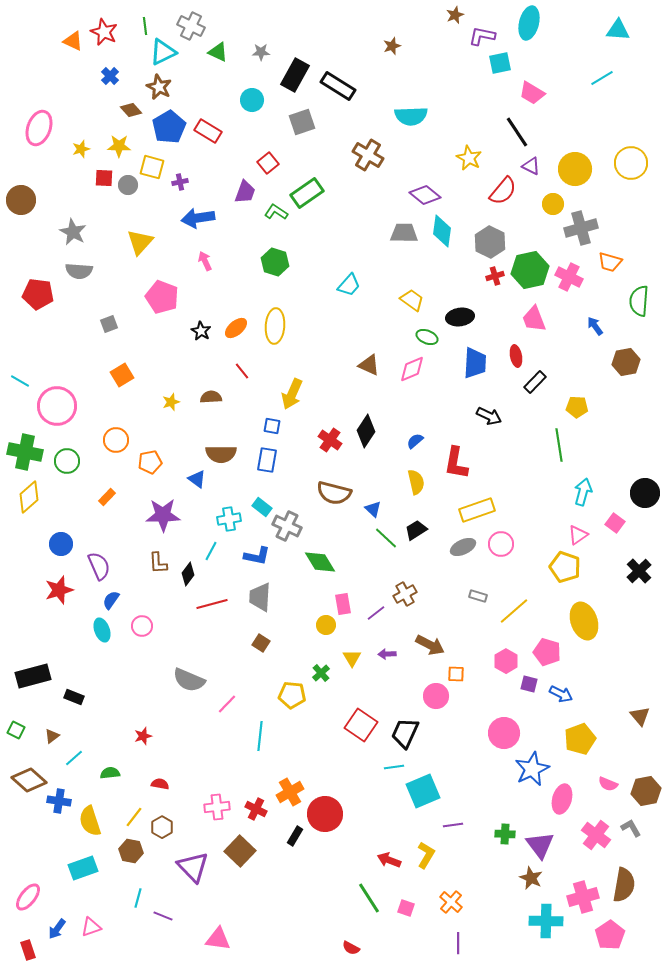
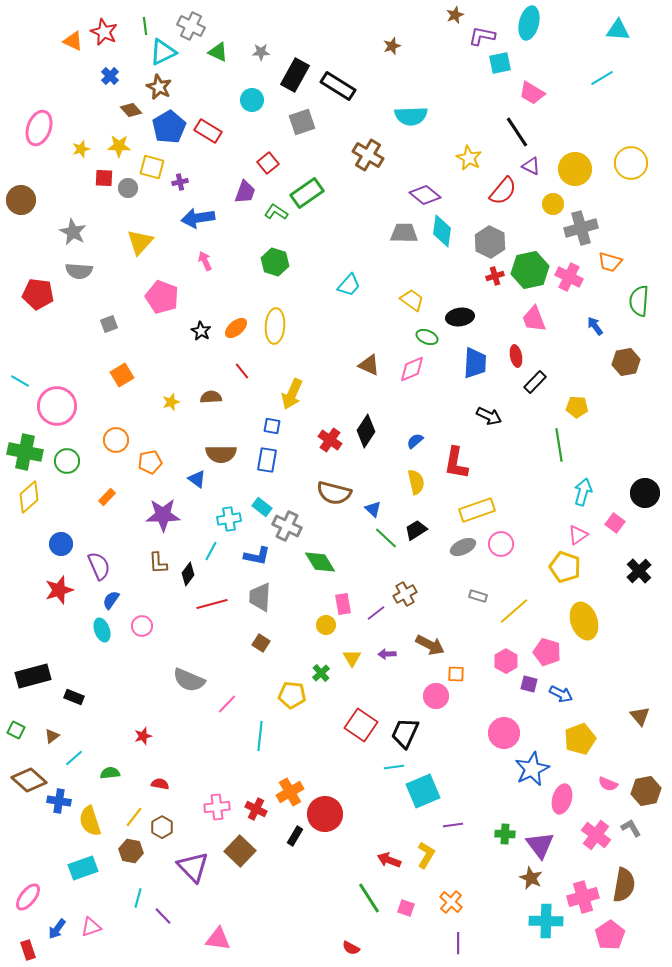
gray circle at (128, 185): moved 3 px down
purple line at (163, 916): rotated 24 degrees clockwise
